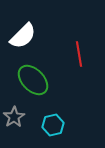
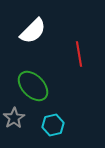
white semicircle: moved 10 px right, 5 px up
green ellipse: moved 6 px down
gray star: moved 1 px down
